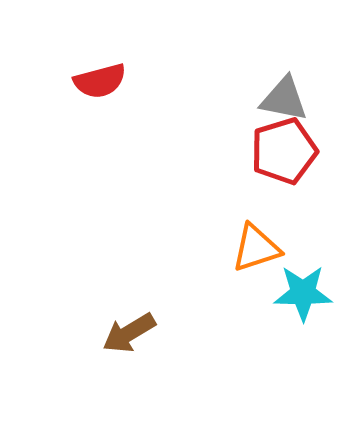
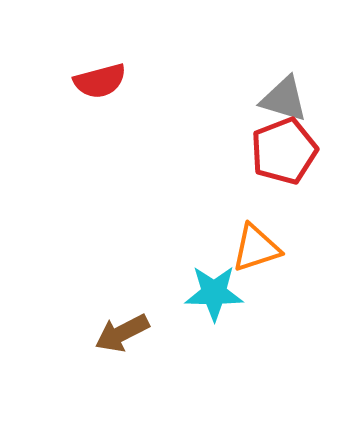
gray triangle: rotated 6 degrees clockwise
red pentagon: rotated 4 degrees counterclockwise
cyan star: moved 89 px left
brown arrow: moved 7 px left; rotated 4 degrees clockwise
